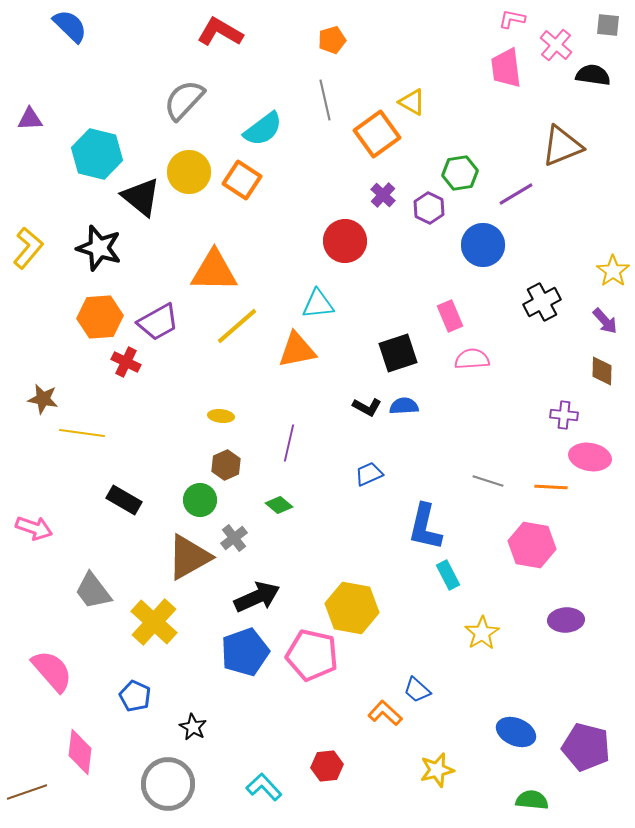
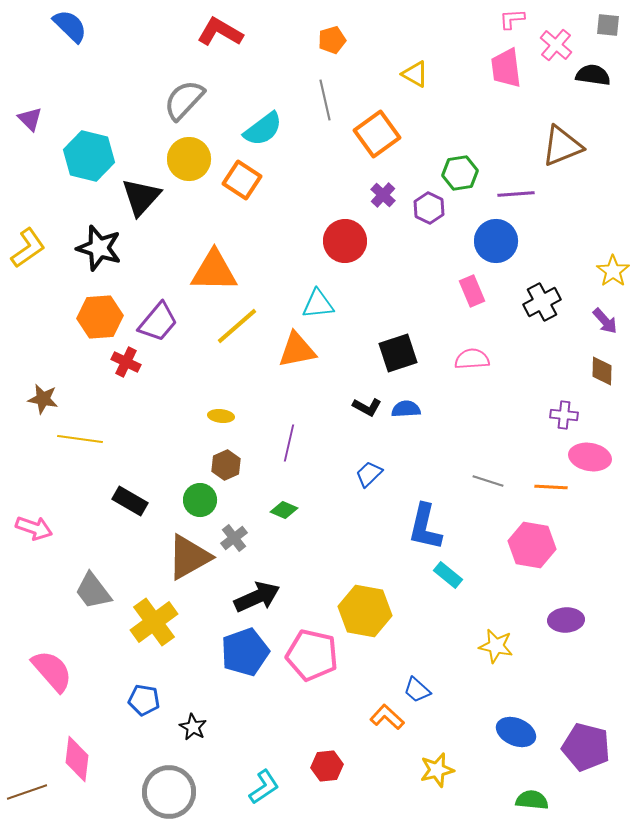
pink L-shape at (512, 19): rotated 16 degrees counterclockwise
yellow triangle at (412, 102): moved 3 px right, 28 px up
purple triangle at (30, 119): rotated 48 degrees clockwise
cyan hexagon at (97, 154): moved 8 px left, 2 px down
yellow circle at (189, 172): moved 13 px up
purple line at (516, 194): rotated 27 degrees clockwise
black triangle at (141, 197): rotated 33 degrees clockwise
blue circle at (483, 245): moved 13 px right, 4 px up
yellow L-shape at (28, 248): rotated 15 degrees clockwise
pink rectangle at (450, 316): moved 22 px right, 25 px up
purple trapezoid at (158, 322): rotated 21 degrees counterclockwise
blue semicircle at (404, 406): moved 2 px right, 3 px down
yellow line at (82, 433): moved 2 px left, 6 px down
blue trapezoid at (369, 474): rotated 20 degrees counterclockwise
black rectangle at (124, 500): moved 6 px right, 1 px down
green diamond at (279, 505): moved 5 px right, 5 px down; rotated 16 degrees counterclockwise
cyan rectangle at (448, 575): rotated 24 degrees counterclockwise
yellow hexagon at (352, 608): moved 13 px right, 3 px down
yellow cross at (154, 622): rotated 12 degrees clockwise
yellow star at (482, 633): moved 14 px right, 13 px down; rotated 28 degrees counterclockwise
blue pentagon at (135, 696): moved 9 px right, 4 px down; rotated 16 degrees counterclockwise
orange L-shape at (385, 713): moved 2 px right, 4 px down
pink diamond at (80, 752): moved 3 px left, 7 px down
gray circle at (168, 784): moved 1 px right, 8 px down
cyan L-shape at (264, 787): rotated 99 degrees clockwise
